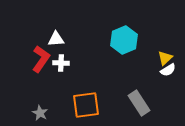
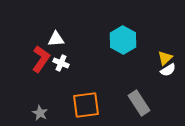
cyan hexagon: moved 1 px left; rotated 8 degrees counterclockwise
white cross: rotated 21 degrees clockwise
